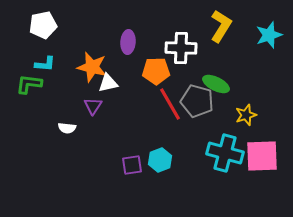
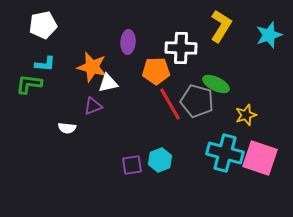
purple triangle: rotated 36 degrees clockwise
pink square: moved 2 px left, 2 px down; rotated 21 degrees clockwise
